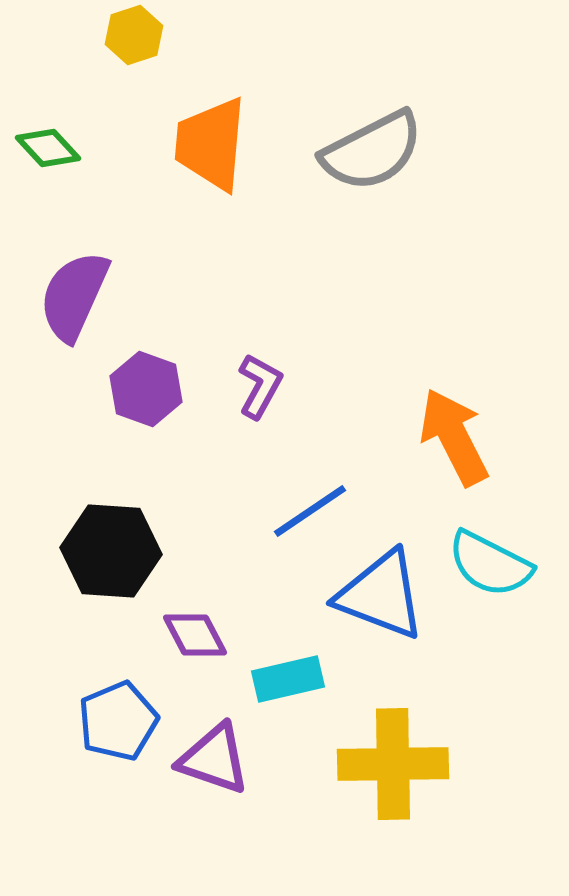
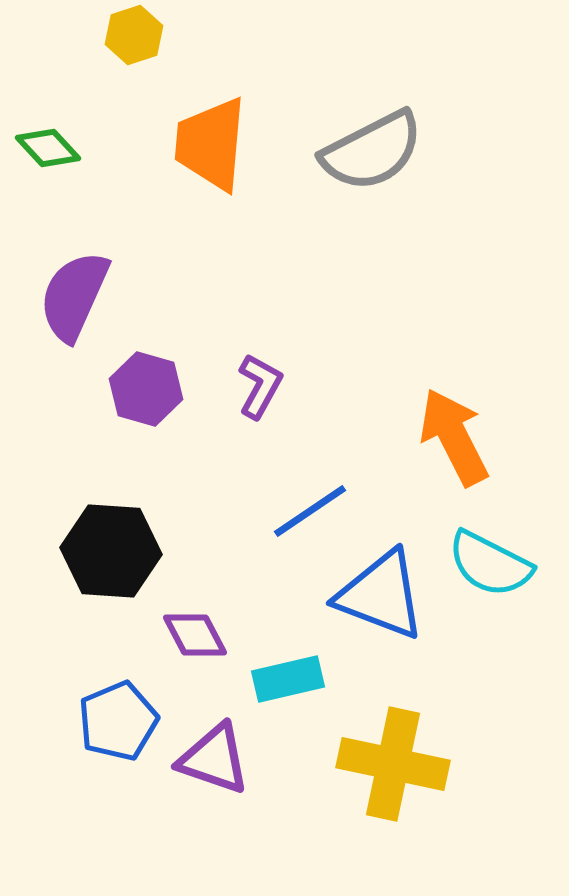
purple hexagon: rotated 4 degrees counterclockwise
yellow cross: rotated 13 degrees clockwise
